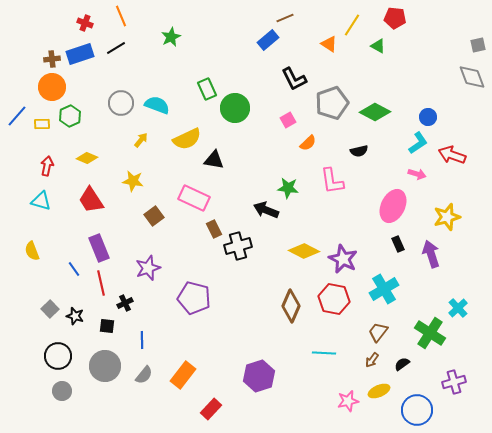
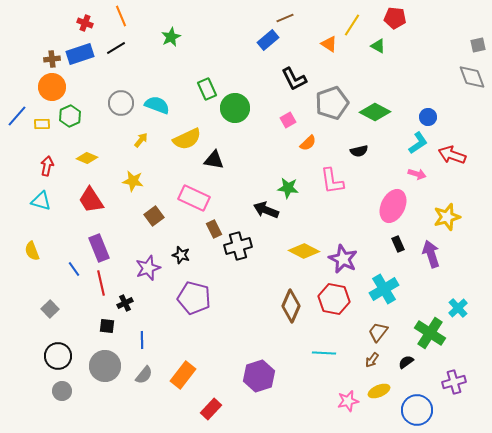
black star at (75, 316): moved 106 px right, 61 px up
black semicircle at (402, 364): moved 4 px right, 2 px up
